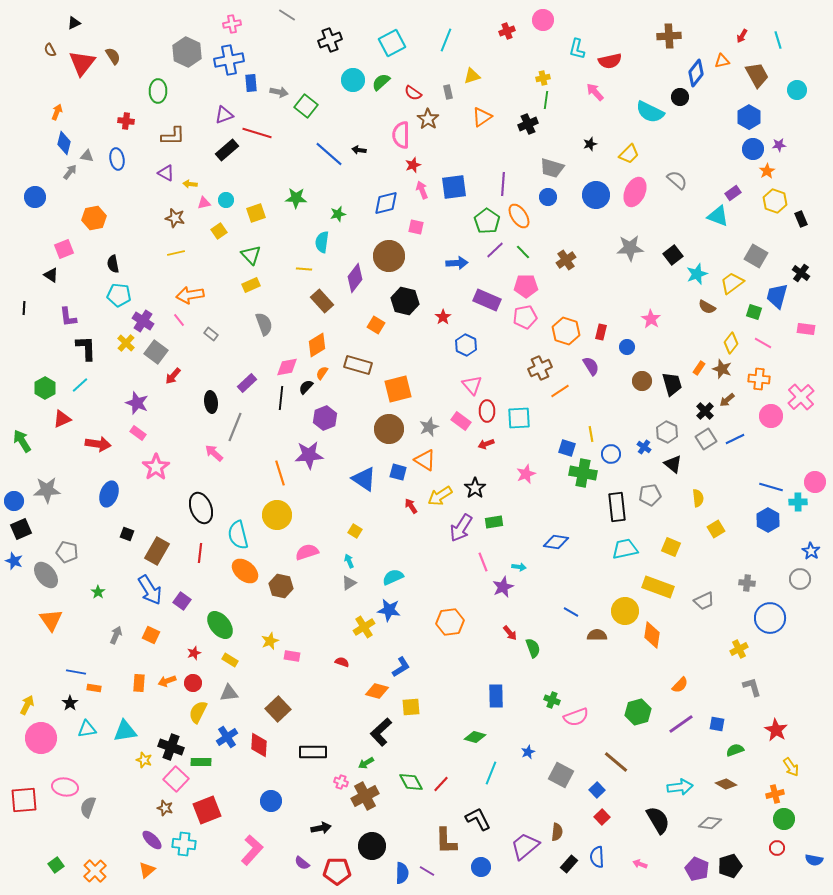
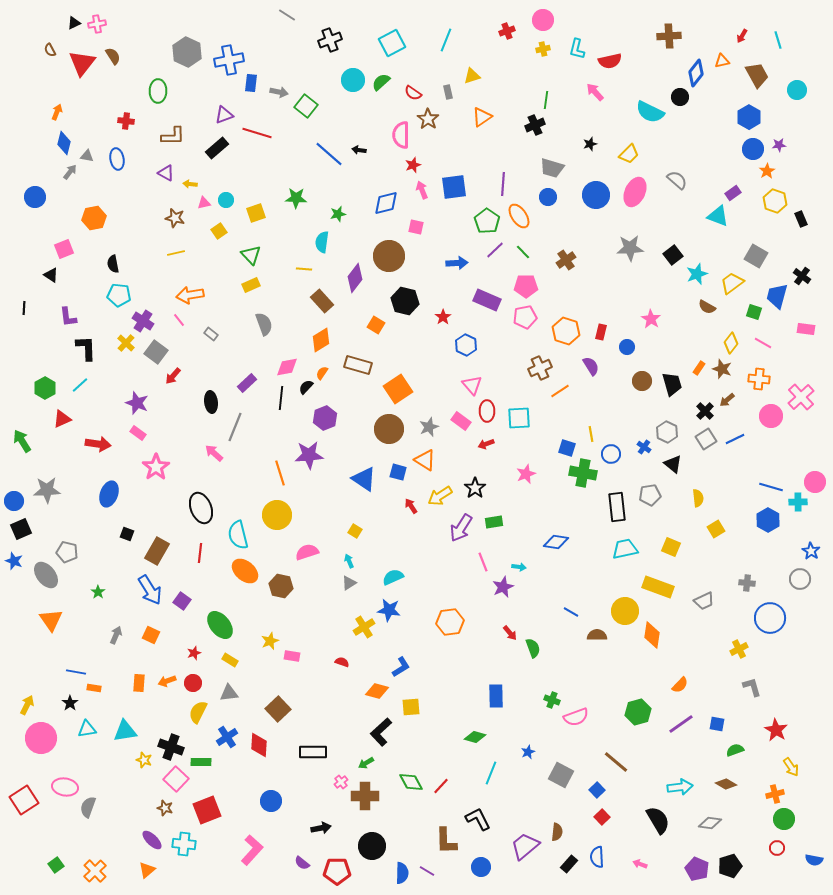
pink cross at (232, 24): moved 135 px left
yellow cross at (543, 78): moved 29 px up
blue rectangle at (251, 83): rotated 12 degrees clockwise
black cross at (528, 124): moved 7 px right, 1 px down
black rectangle at (227, 150): moved 10 px left, 2 px up
black cross at (801, 273): moved 1 px right, 3 px down
orange diamond at (317, 345): moved 4 px right, 5 px up
orange square at (398, 389): rotated 20 degrees counterclockwise
pink cross at (341, 782): rotated 32 degrees clockwise
red line at (441, 784): moved 2 px down
brown cross at (365, 796): rotated 28 degrees clockwise
red square at (24, 800): rotated 28 degrees counterclockwise
